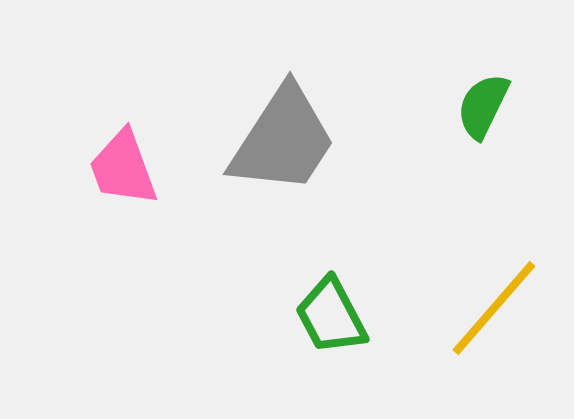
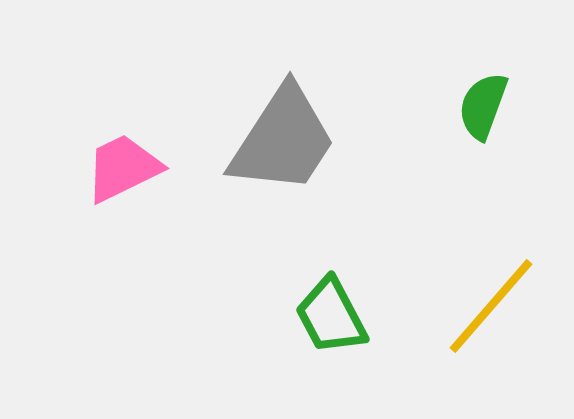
green semicircle: rotated 6 degrees counterclockwise
pink trapezoid: rotated 84 degrees clockwise
yellow line: moved 3 px left, 2 px up
